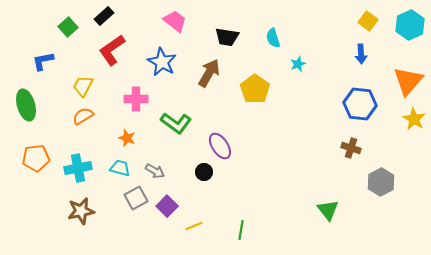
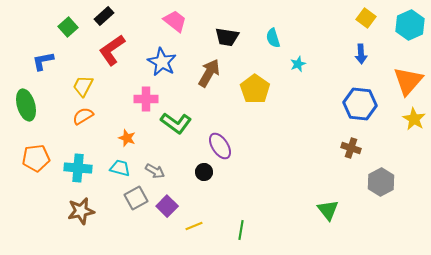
yellow square: moved 2 px left, 3 px up
pink cross: moved 10 px right
cyan cross: rotated 16 degrees clockwise
